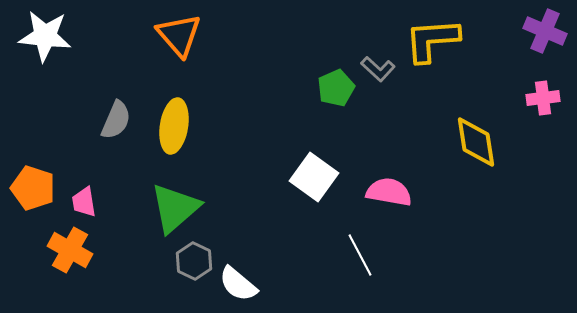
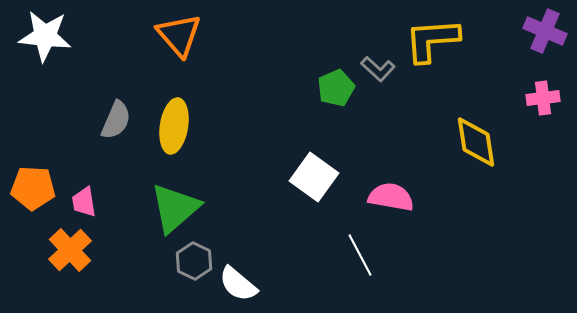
orange pentagon: rotated 15 degrees counterclockwise
pink semicircle: moved 2 px right, 5 px down
orange cross: rotated 18 degrees clockwise
